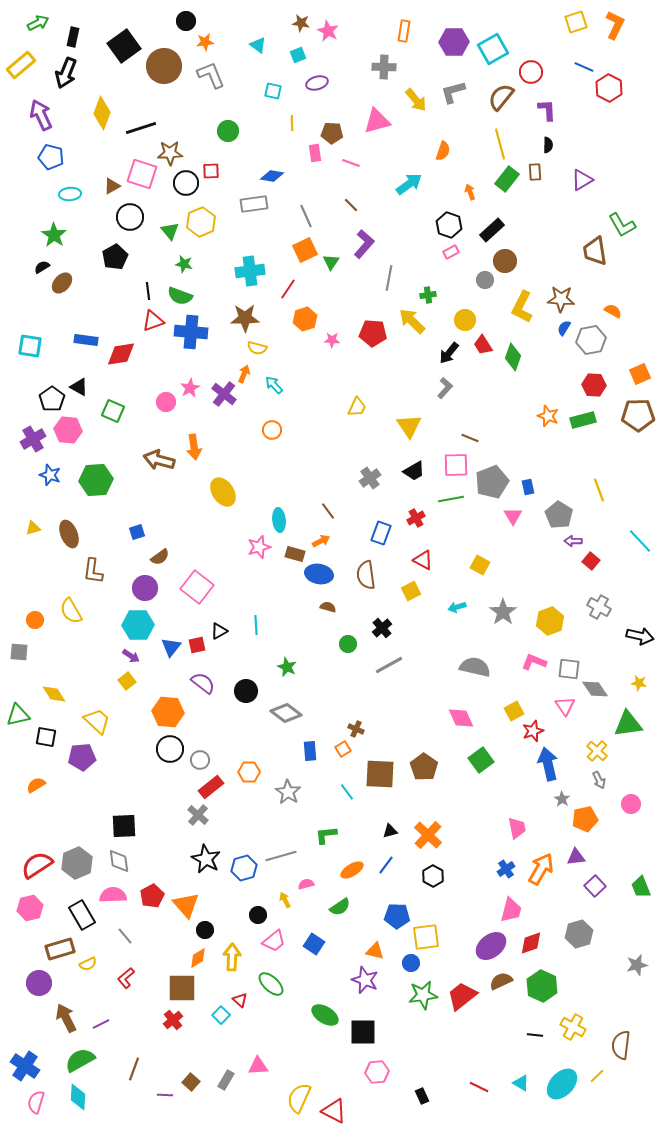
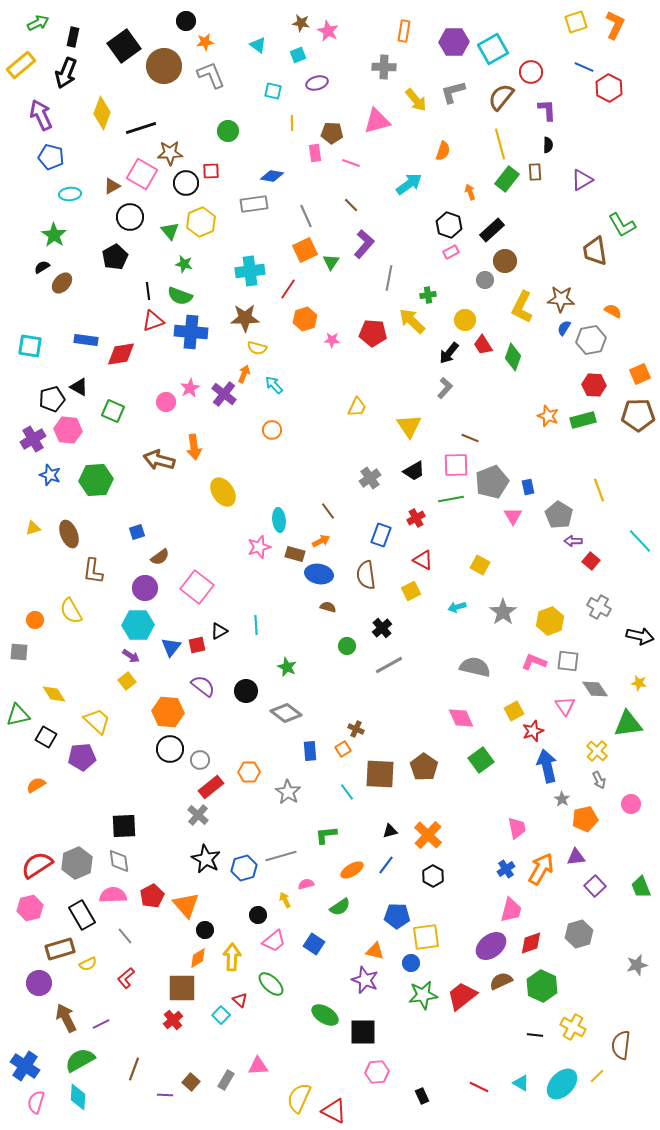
pink square at (142, 174): rotated 12 degrees clockwise
black pentagon at (52, 399): rotated 20 degrees clockwise
blue rectangle at (381, 533): moved 2 px down
green circle at (348, 644): moved 1 px left, 2 px down
gray square at (569, 669): moved 1 px left, 8 px up
purple semicircle at (203, 683): moved 3 px down
black square at (46, 737): rotated 20 degrees clockwise
blue arrow at (548, 764): moved 1 px left, 2 px down
